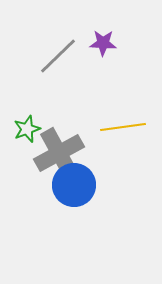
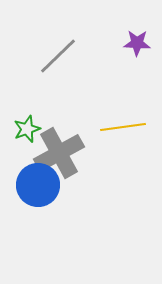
purple star: moved 34 px right
blue circle: moved 36 px left
